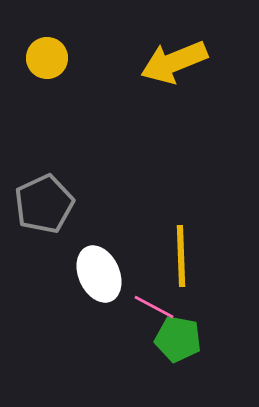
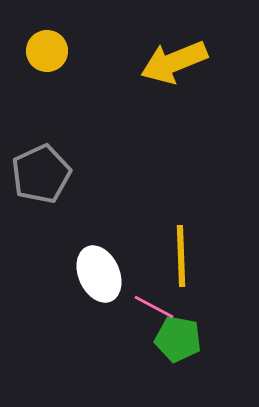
yellow circle: moved 7 px up
gray pentagon: moved 3 px left, 30 px up
